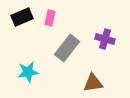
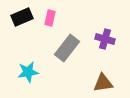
brown triangle: moved 10 px right
